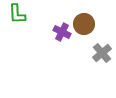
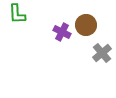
brown circle: moved 2 px right, 1 px down
